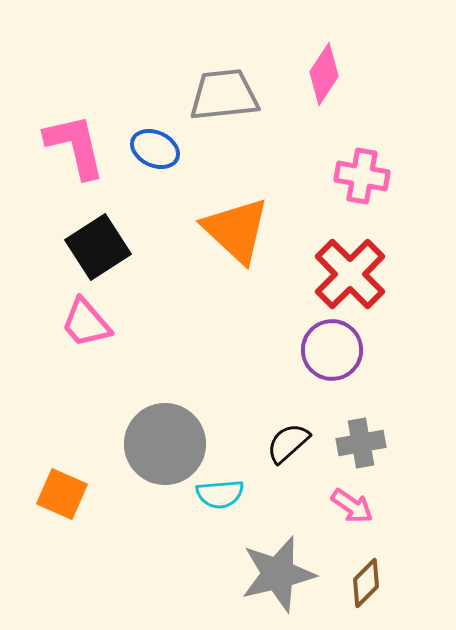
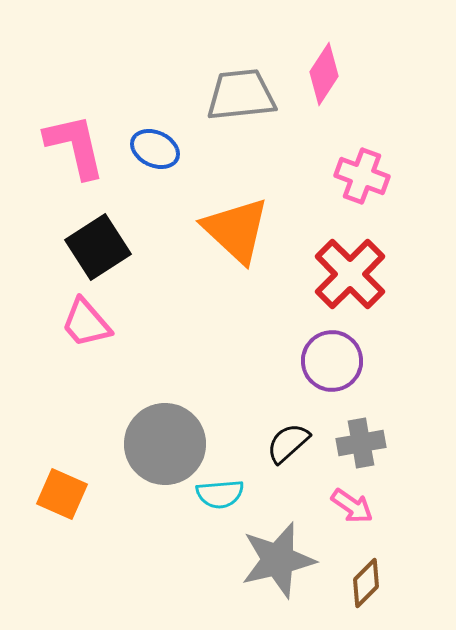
gray trapezoid: moved 17 px right
pink cross: rotated 10 degrees clockwise
purple circle: moved 11 px down
gray star: moved 14 px up
